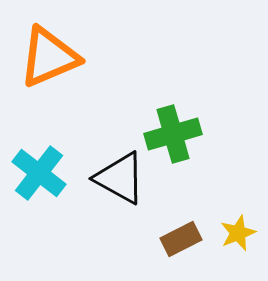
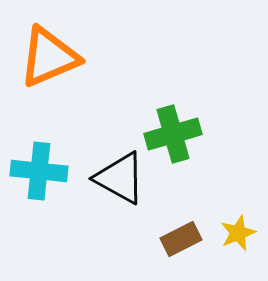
cyan cross: moved 2 px up; rotated 32 degrees counterclockwise
